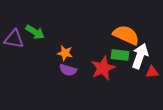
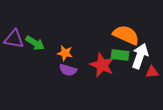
green arrow: moved 11 px down
red star: moved 1 px left, 3 px up; rotated 25 degrees counterclockwise
